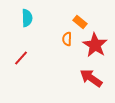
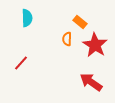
red line: moved 5 px down
red arrow: moved 4 px down
